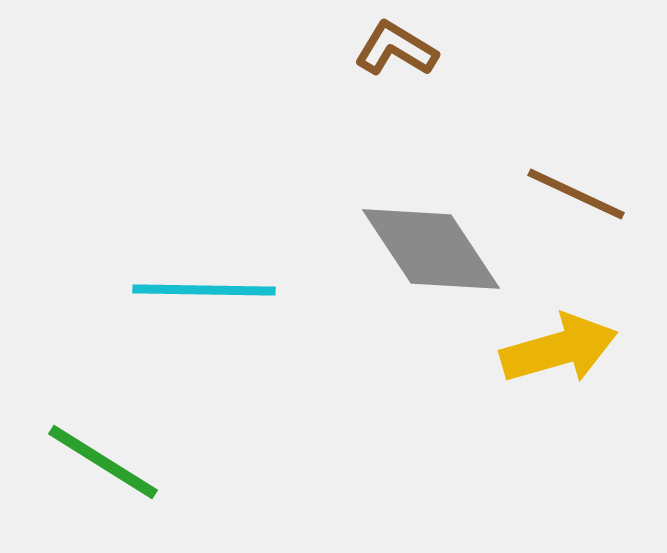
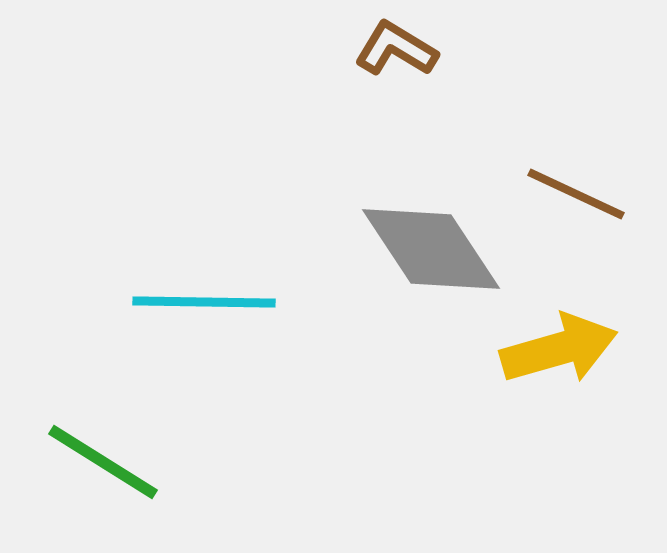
cyan line: moved 12 px down
